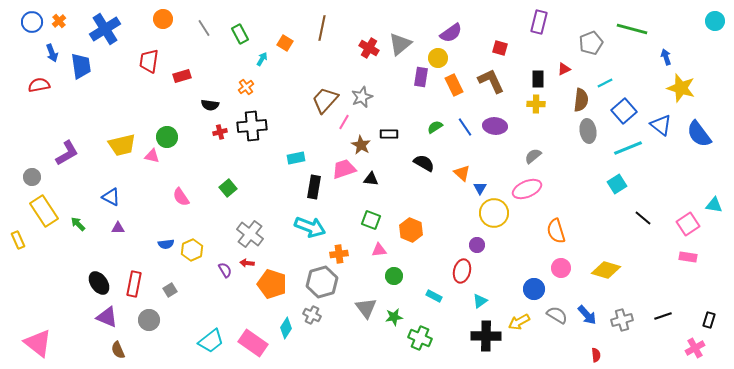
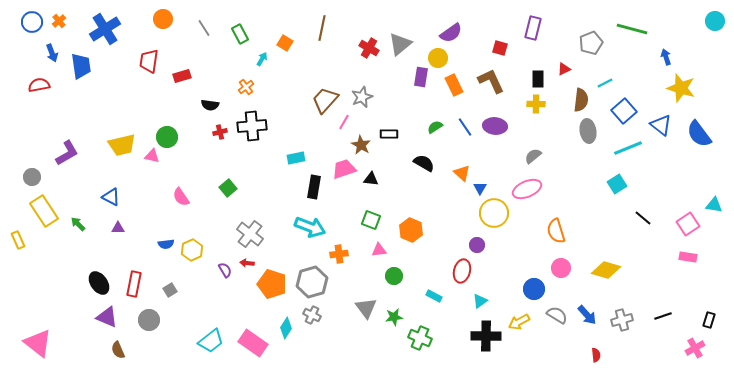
purple rectangle at (539, 22): moved 6 px left, 6 px down
gray hexagon at (322, 282): moved 10 px left
